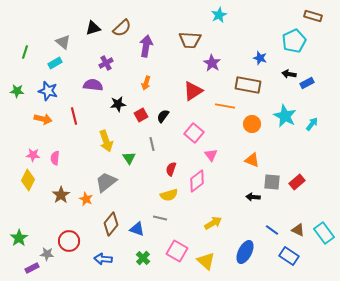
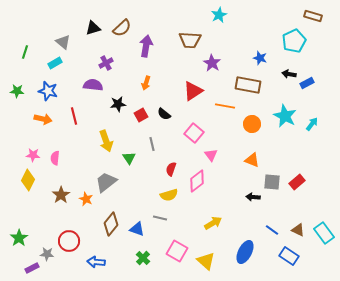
black semicircle at (163, 116): moved 1 px right, 2 px up; rotated 88 degrees counterclockwise
blue arrow at (103, 259): moved 7 px left, 3 px down
